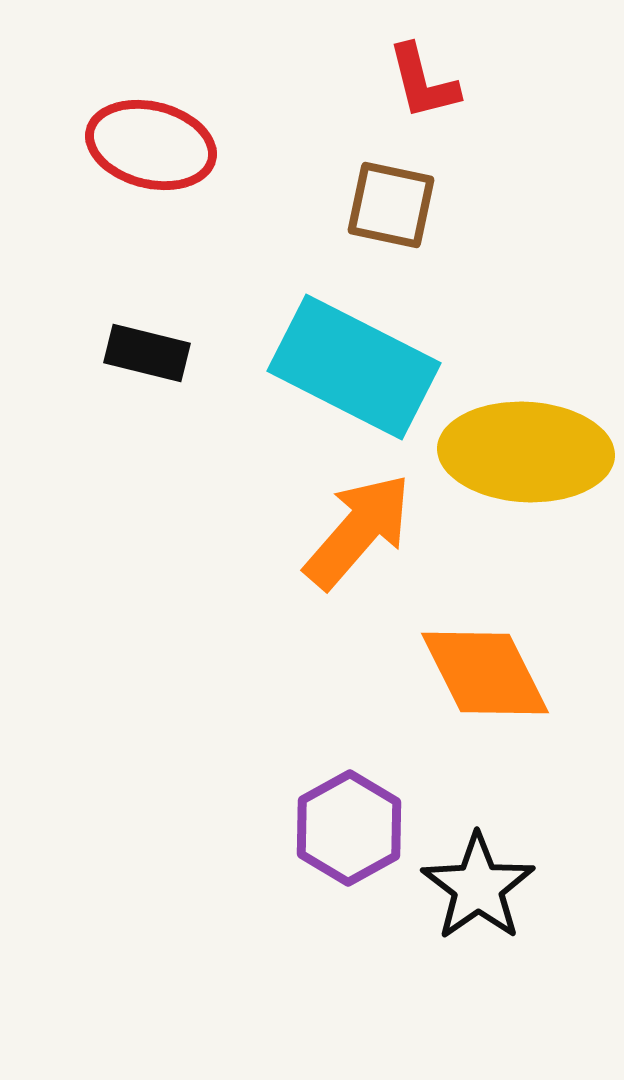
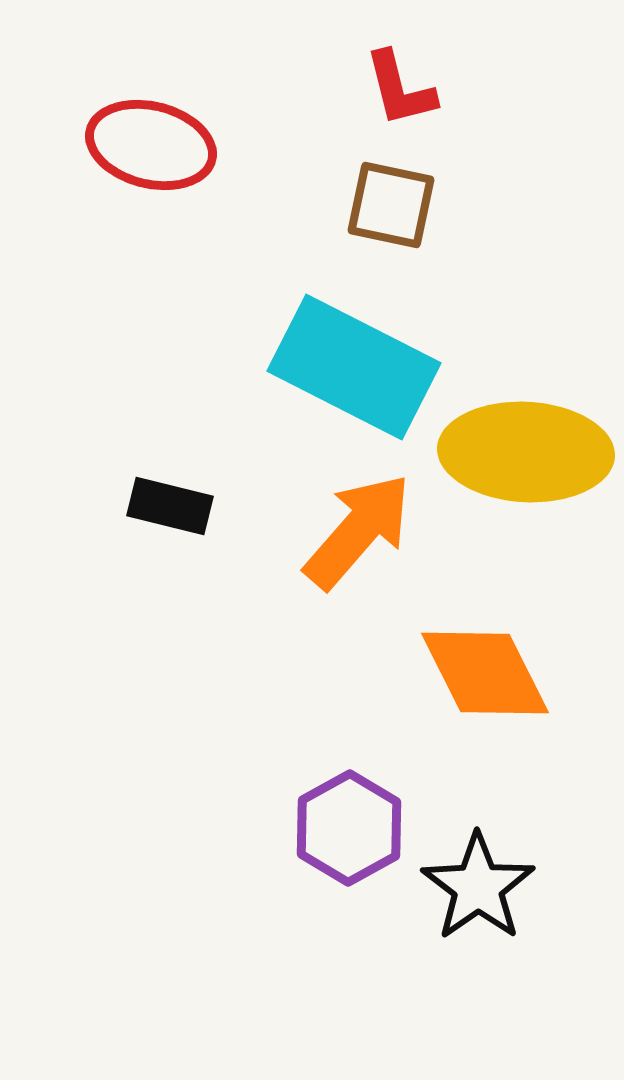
red L-shape: moved 23 px left, 7 px down
black rectangle: moved 23 px right, 153 px down
